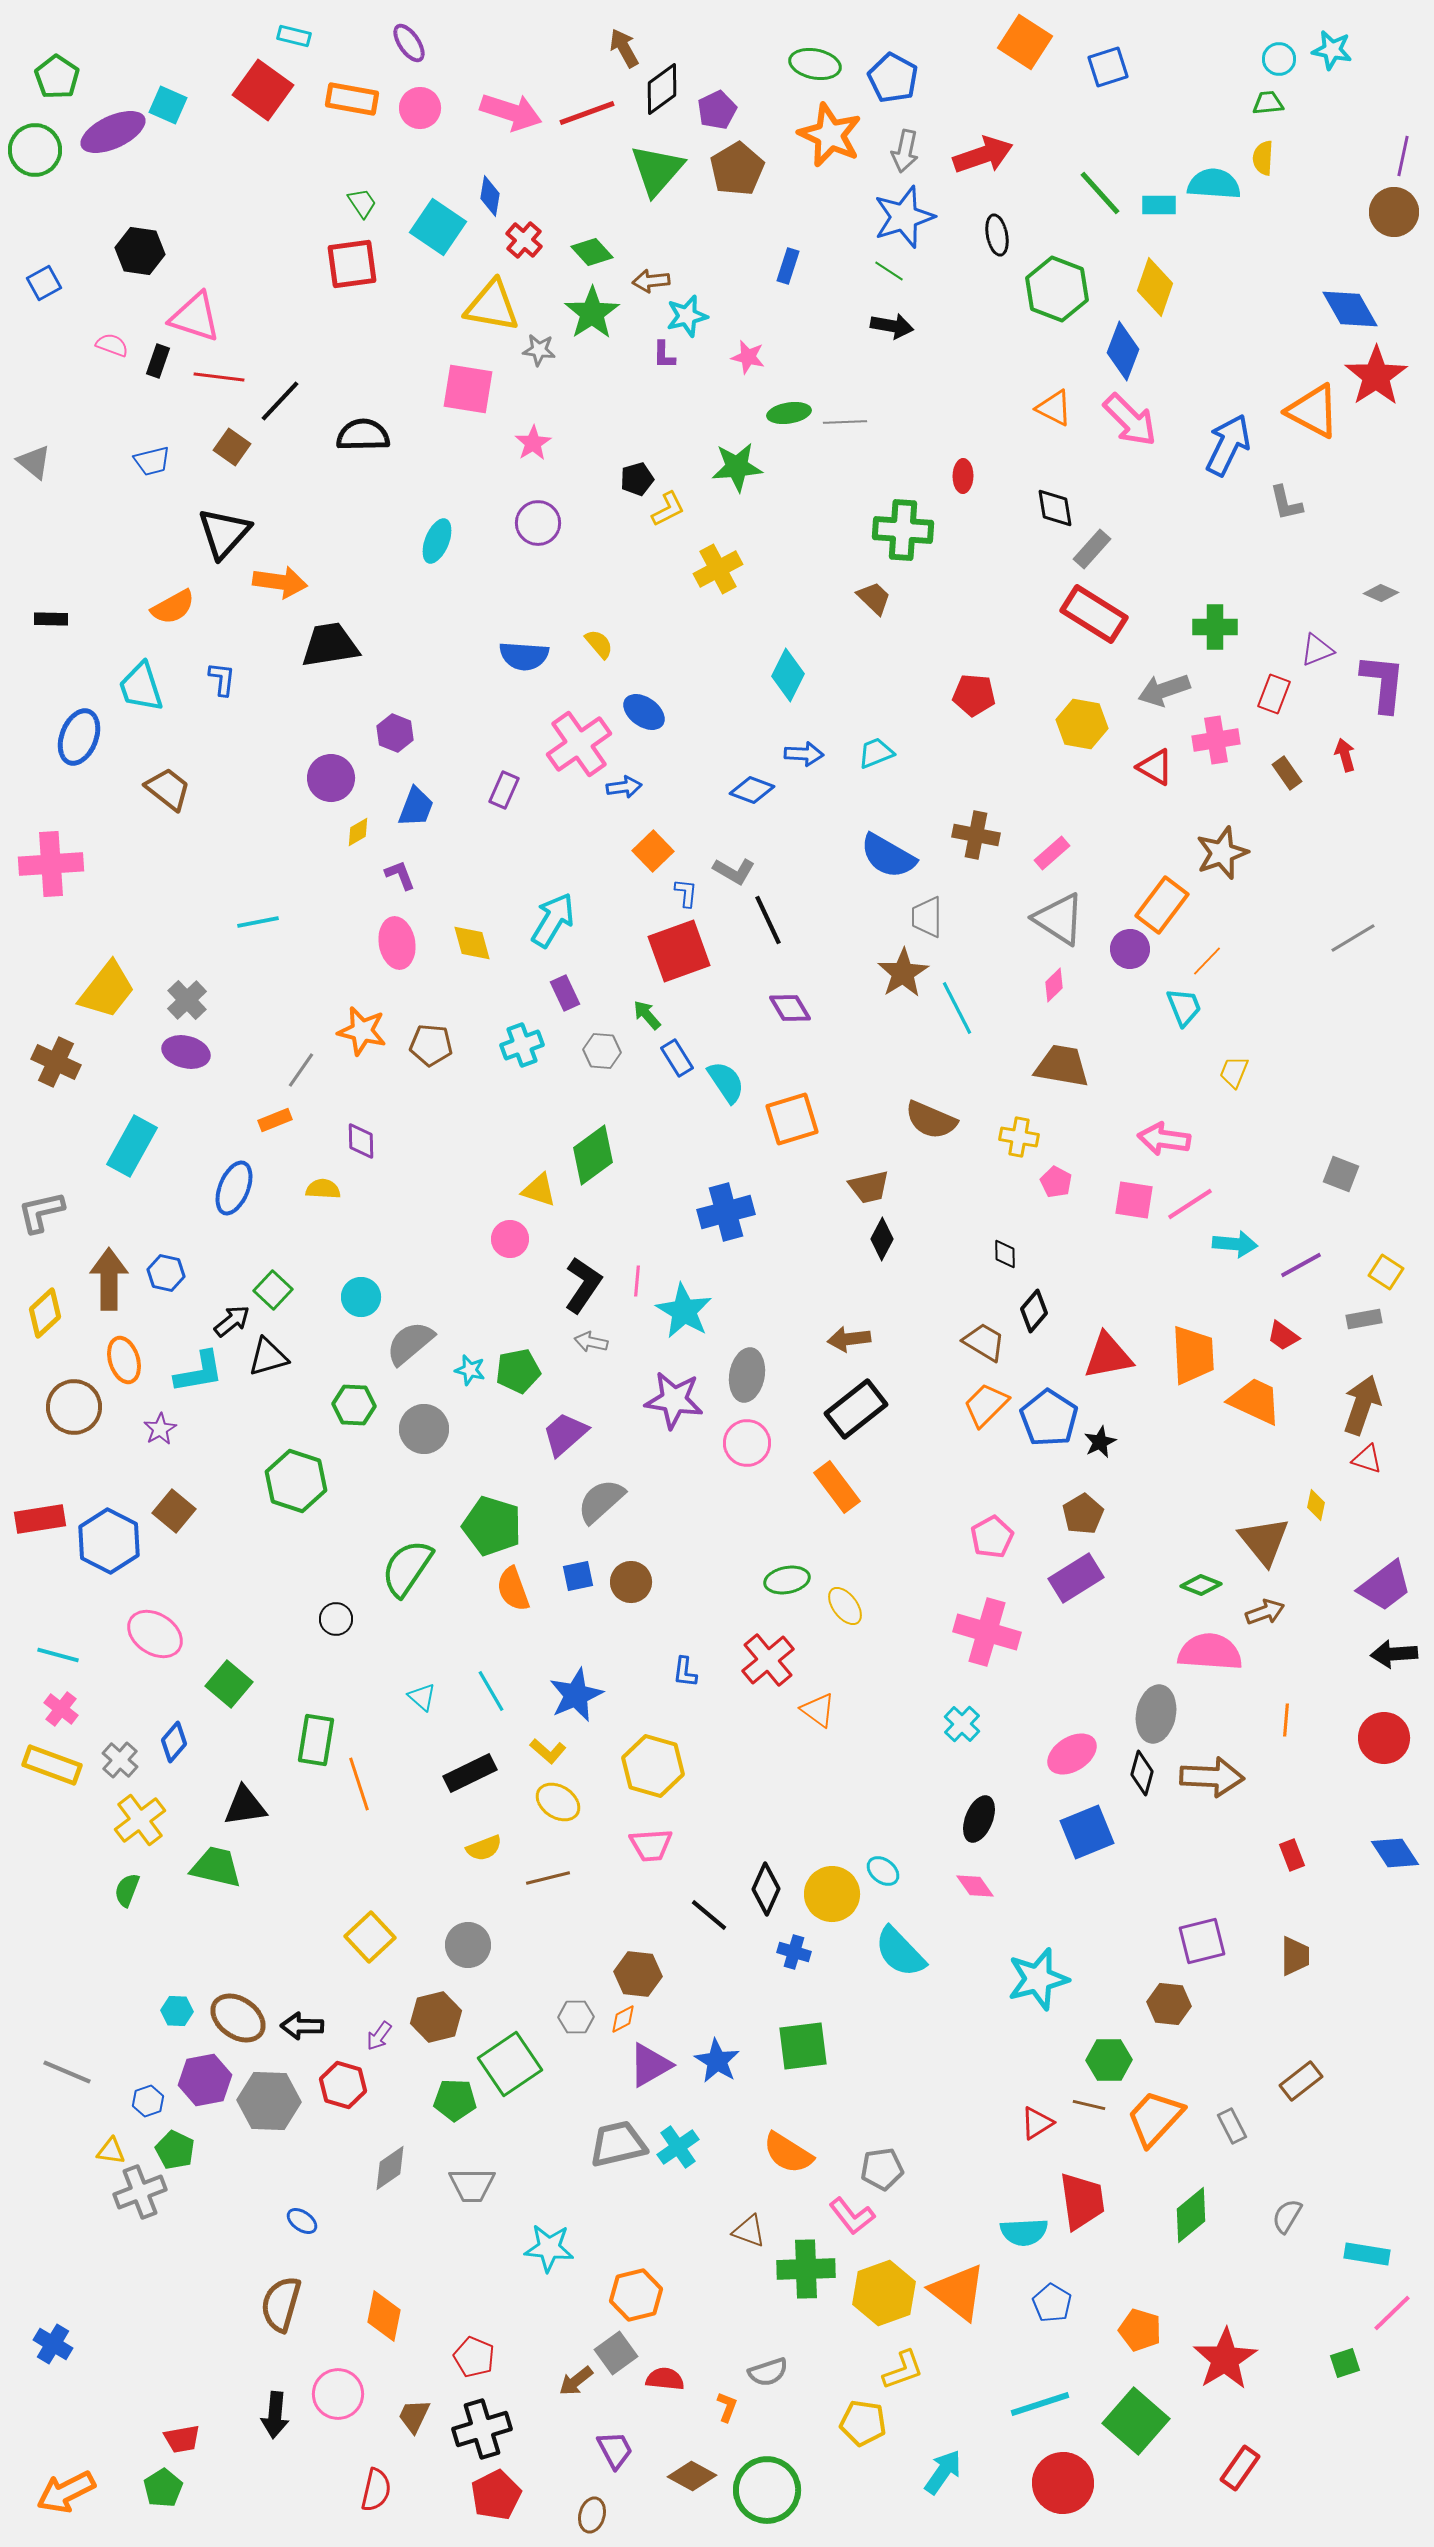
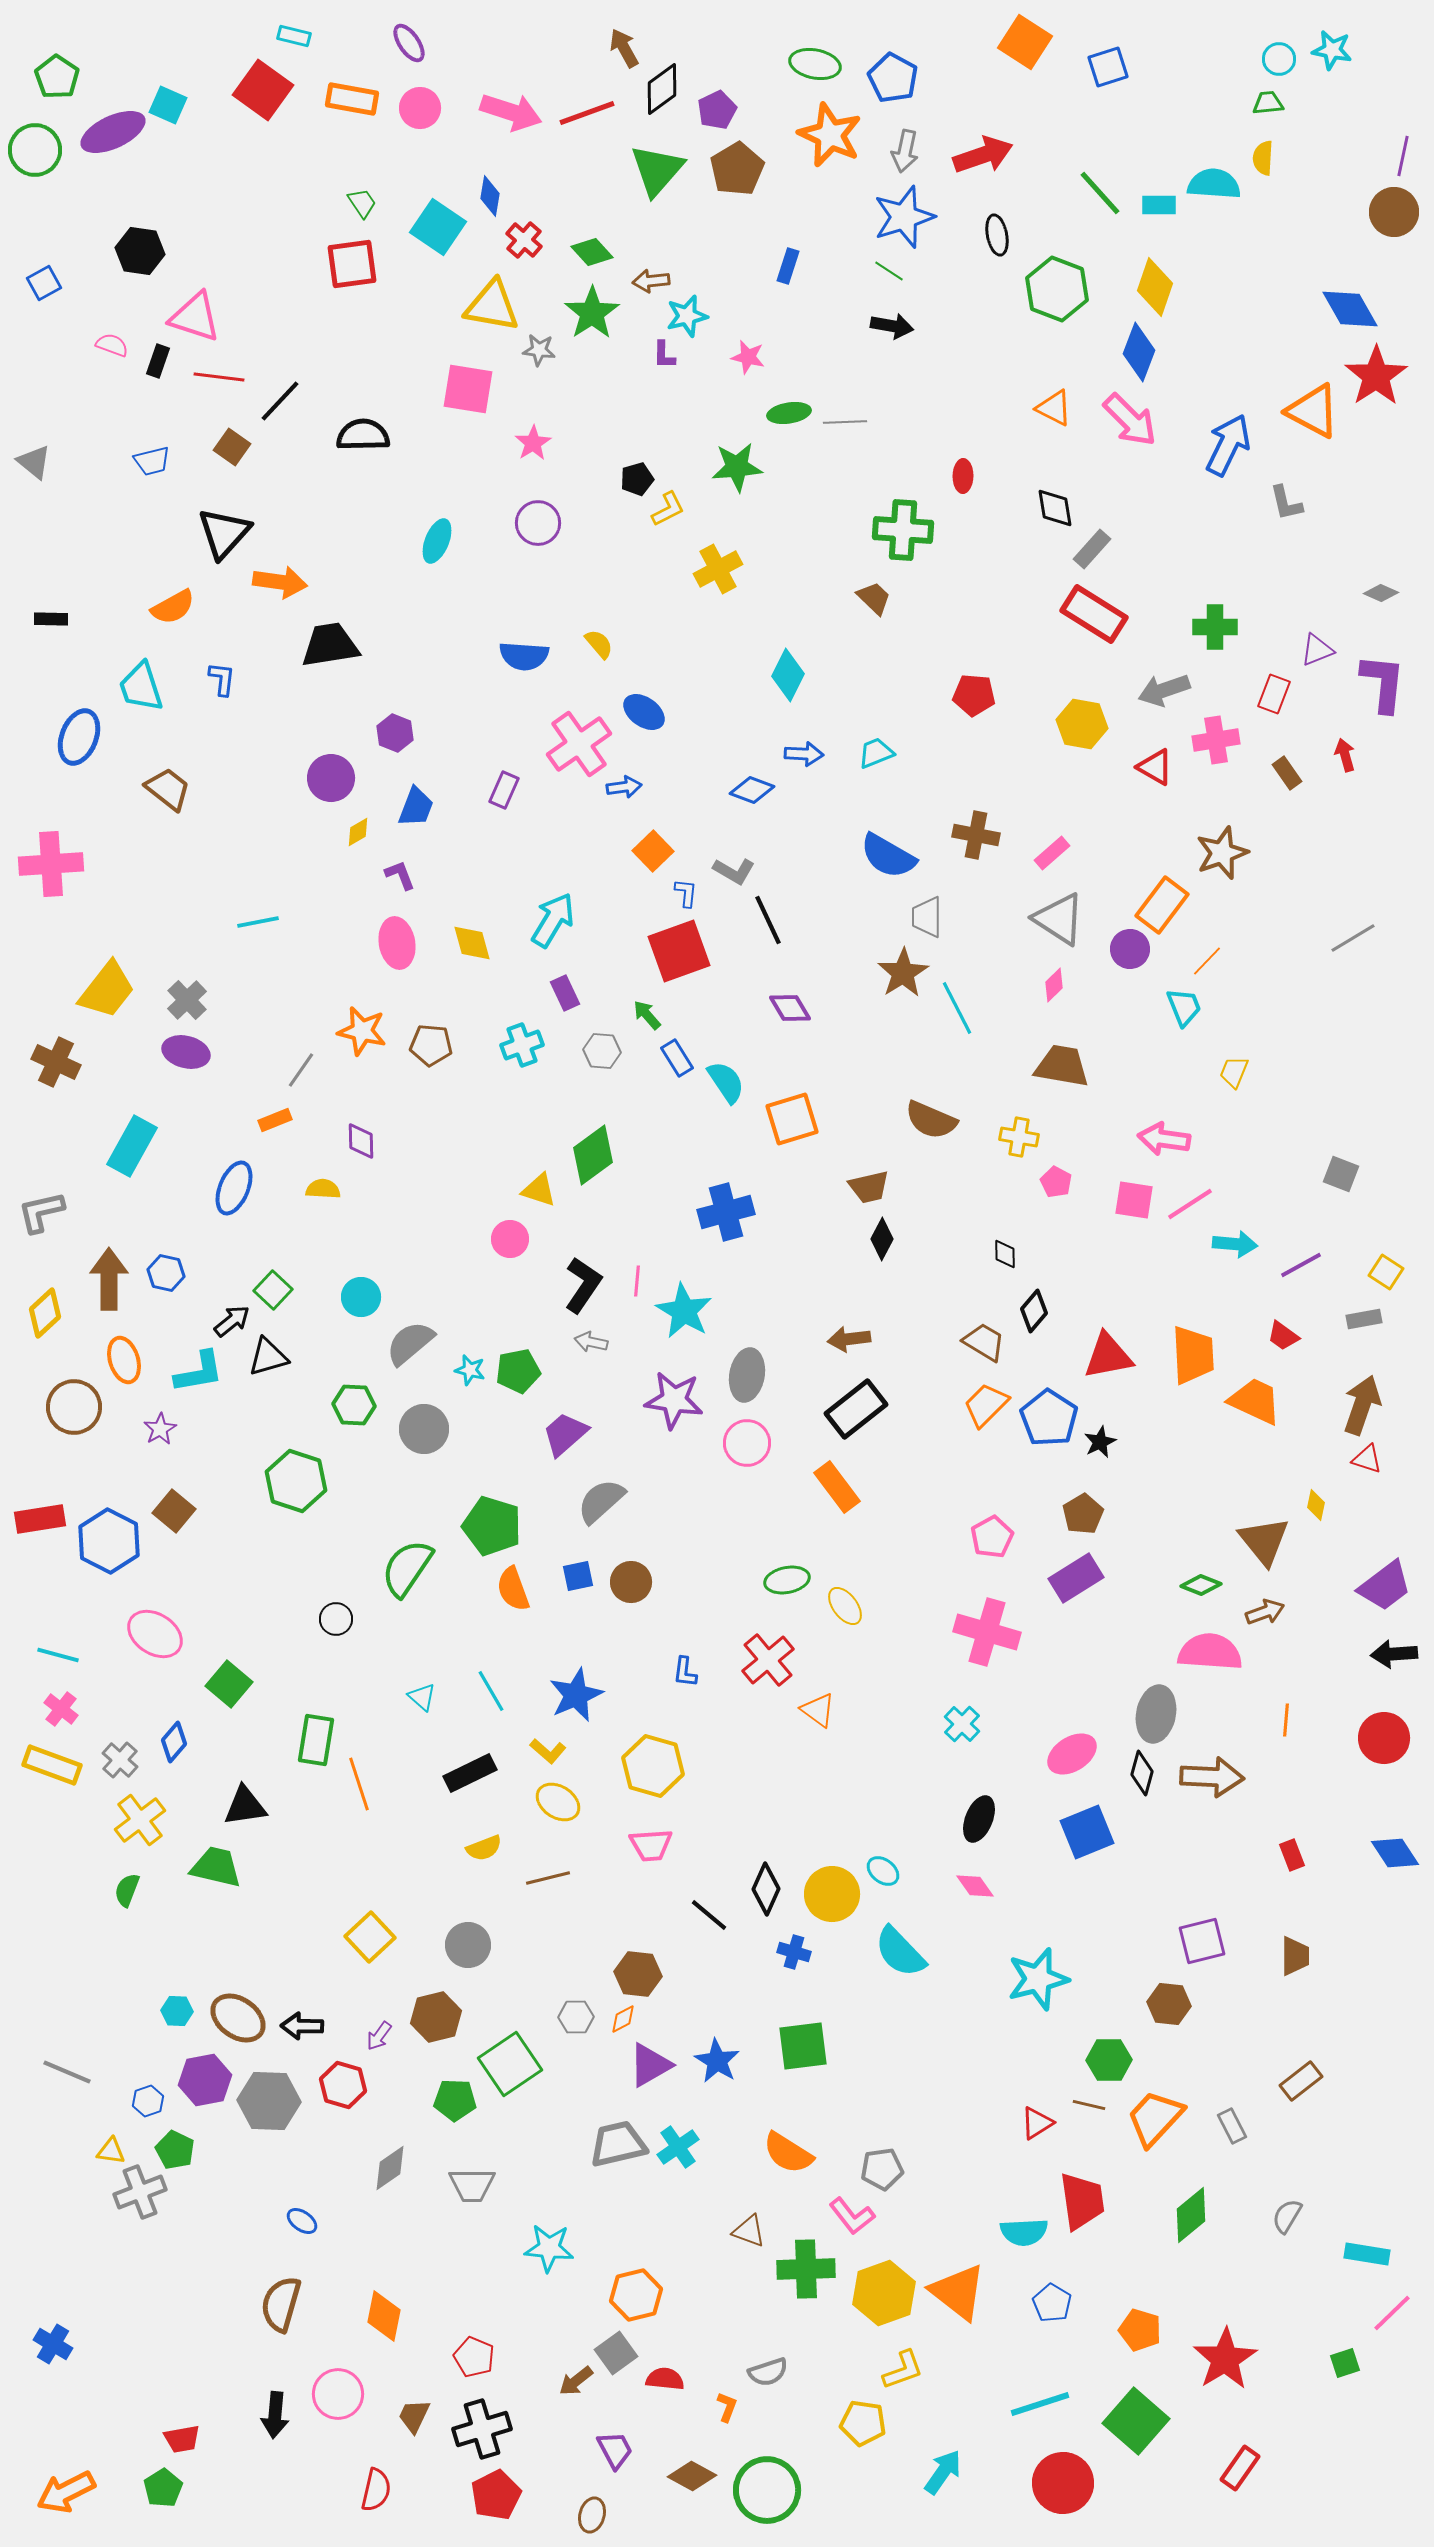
blue diamond at (1123, 351): moved 16 px right, 1 px down
